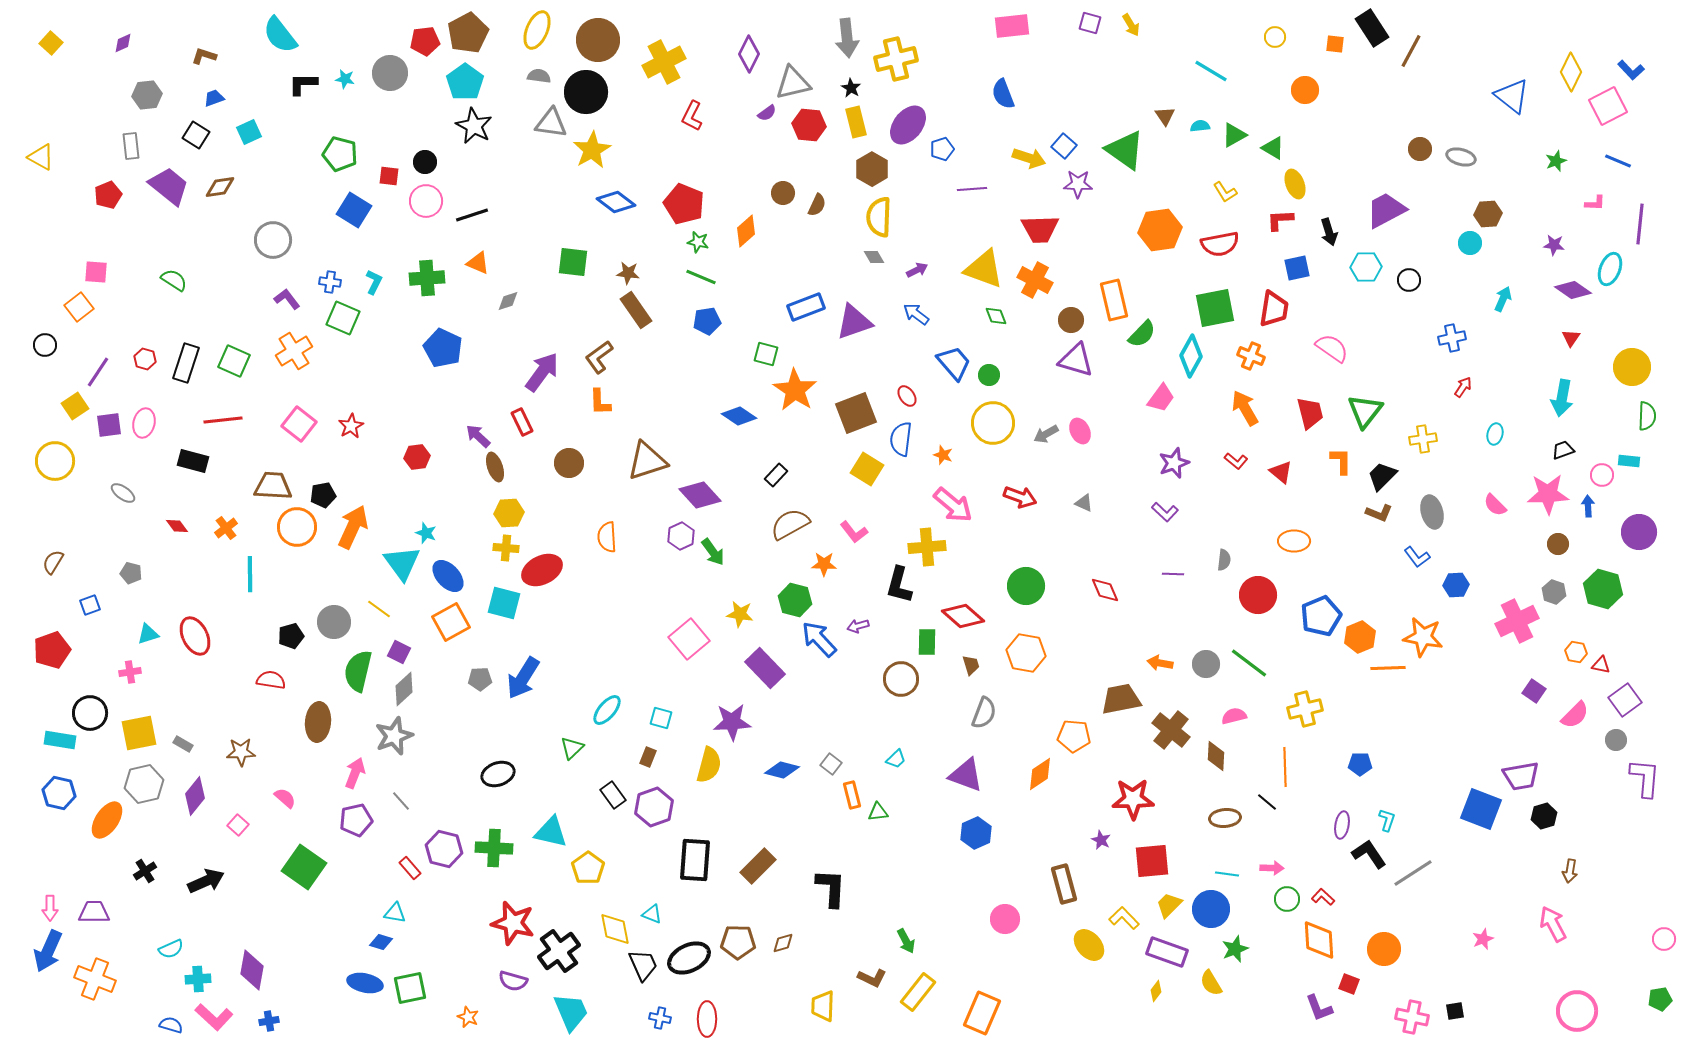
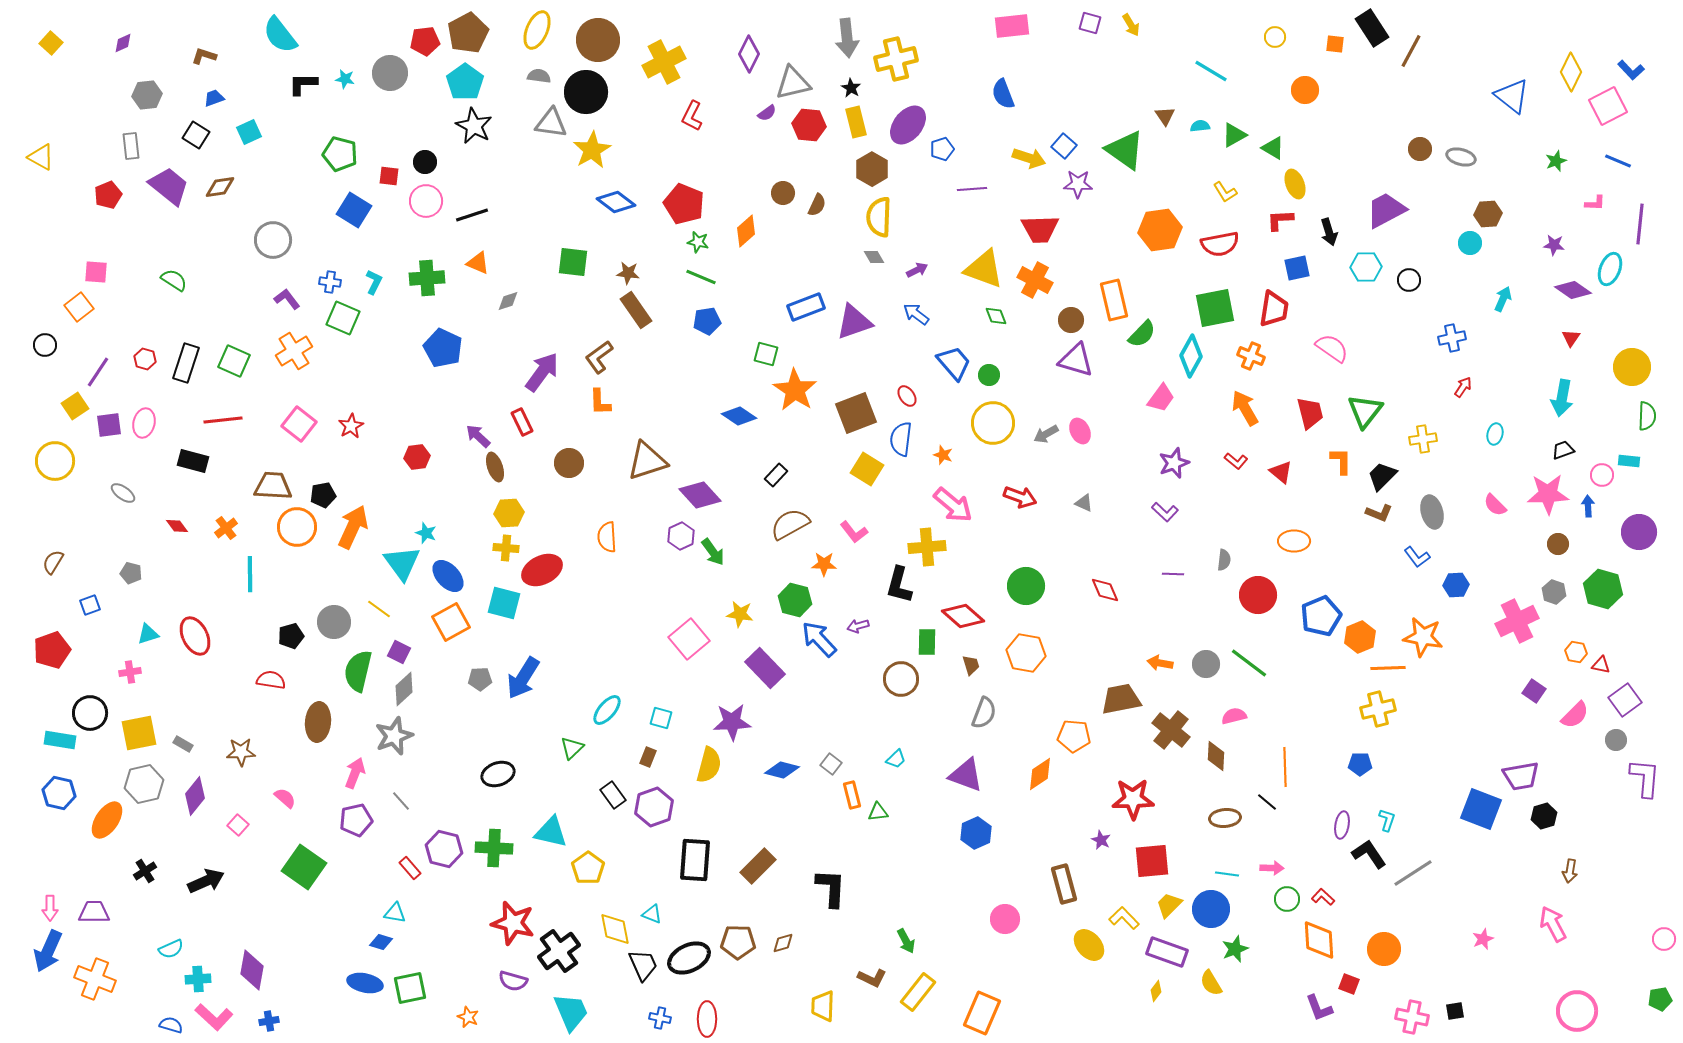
yellow cross at (1305, 709): moved 73 px right
